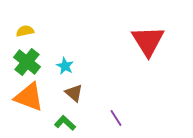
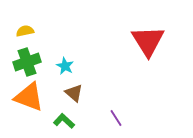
green cross: rotated 32 degrees clockwise
green L-shape: moved 1 px left, 2 px up
